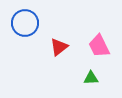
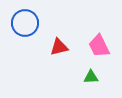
red triangle: rotated 24 degrees clockwise
green triangle: moved 1 px up
